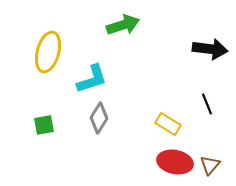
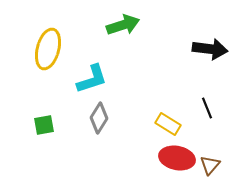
yellow ellipse: moved 3 px up
black line: moved 4 px down
red ellipse: moved 2 px right, 4 px up
